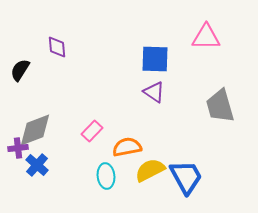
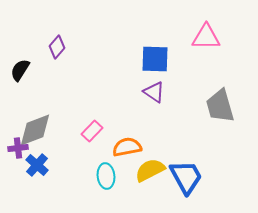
purple diamond: rotated 45 degrees clockwise
